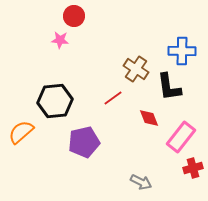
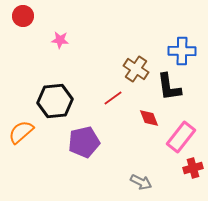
red circle: moved 51 px left
